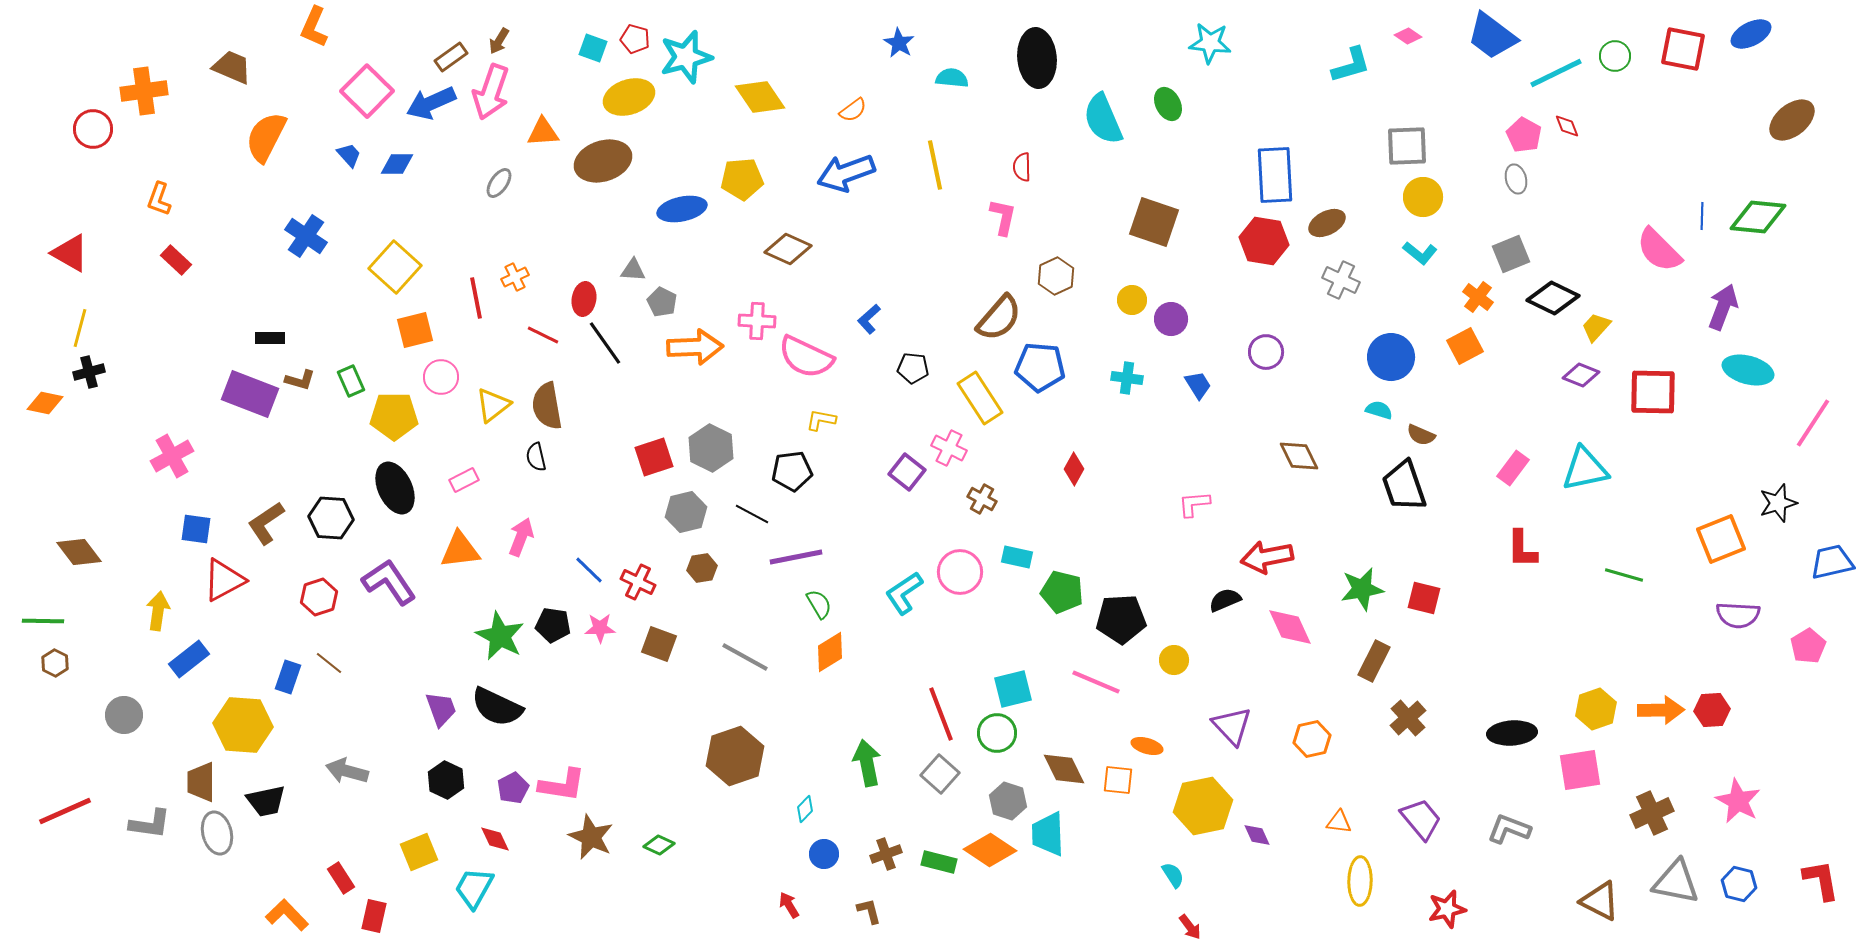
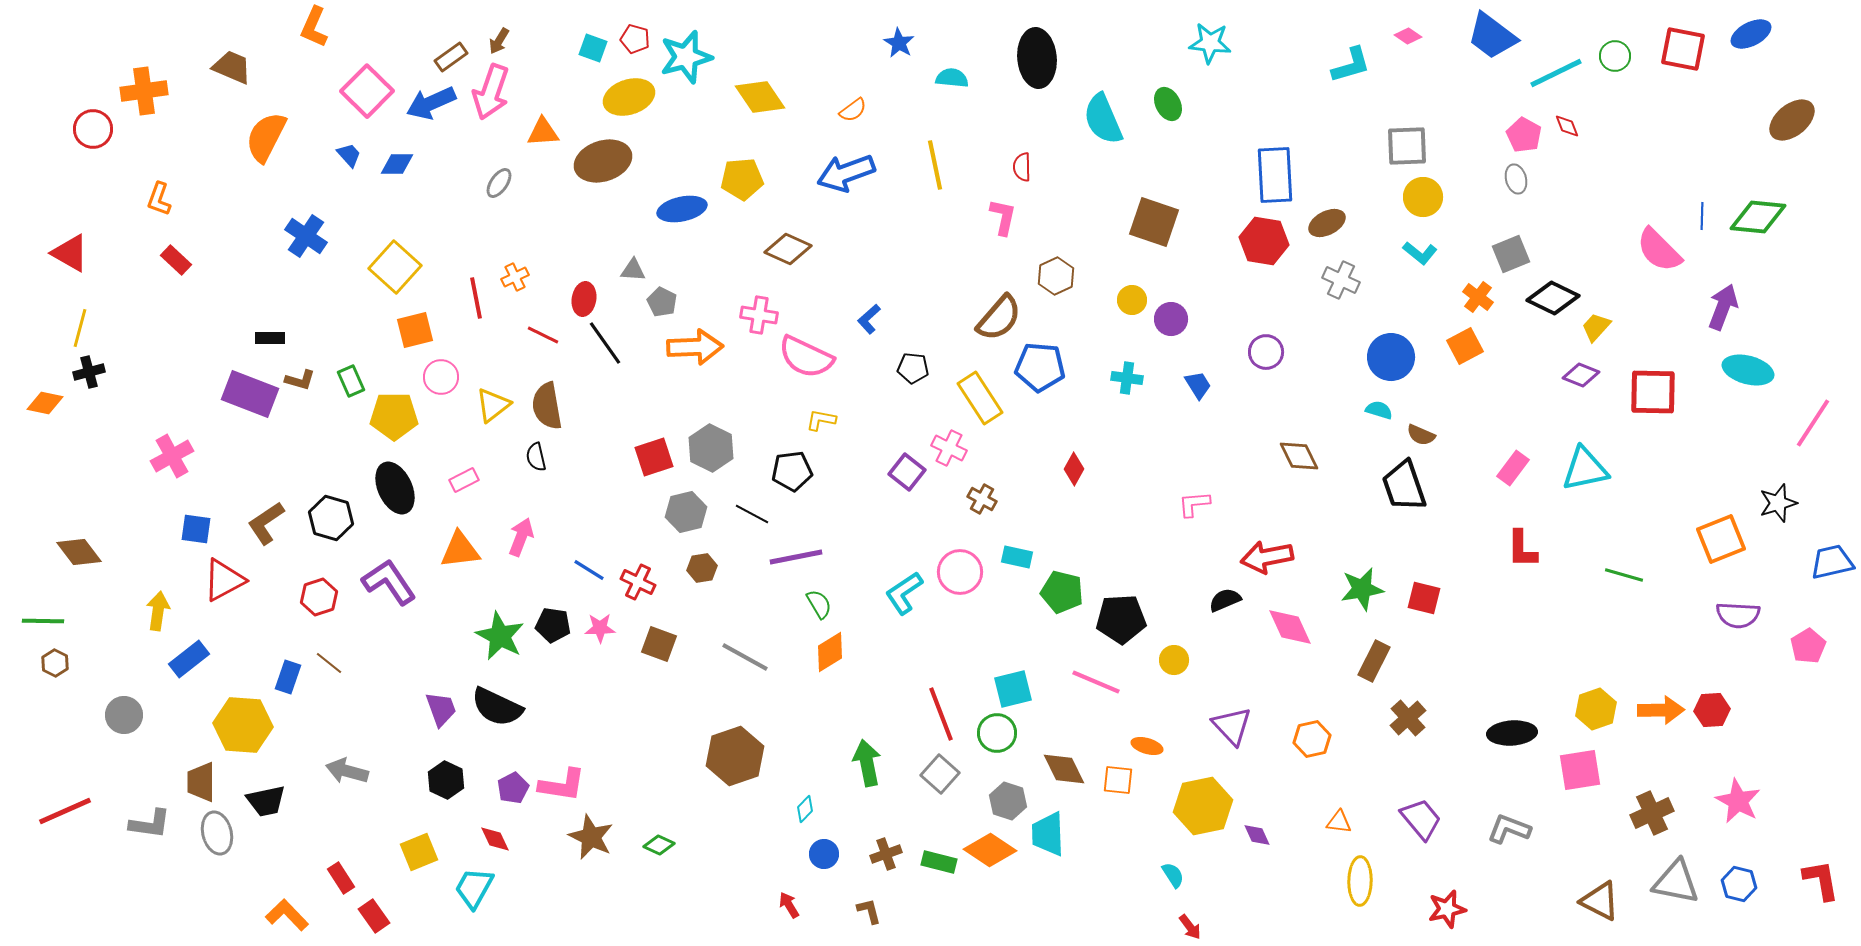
pink cross at (757, 321): moved 2 px right, 6 px up; rotated 6 degrees clockwise
black hexagon at (331, 518): rotated 12 degrees clockwise
blue line at (589, 570): rotated 12 degrees counterclockwise
red rectangle at (374, 916): rotated 48 degrees counterclockwise
